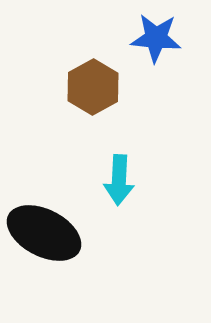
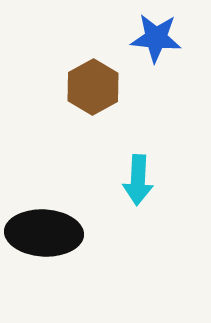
cyan arrow: moved 19 px right
black ellipse: rotated 24 degrees counterclockwise
